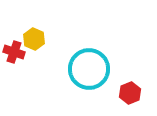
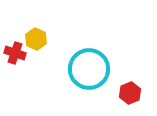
yellow hexagon: moved 2 px right
red cross: moved 1 px right, 1 px down
